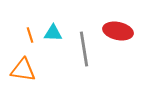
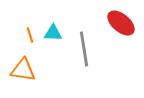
red ellipse: moved 3 px right, 8 px up; rotated 28 degrees clockwise
